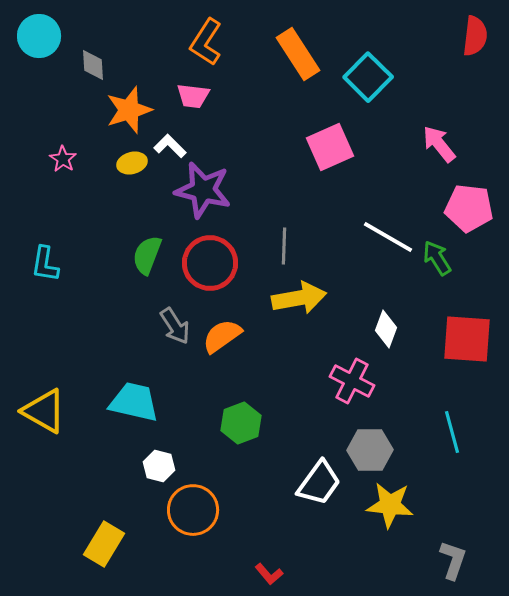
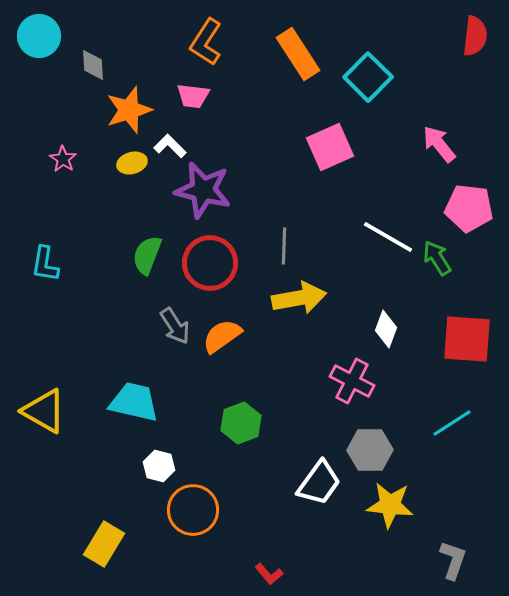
cyan line: moved 9 px up; rotated 72 degrees clockwise
